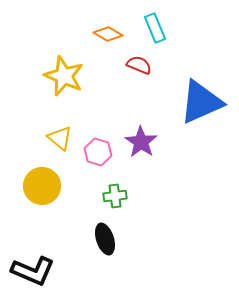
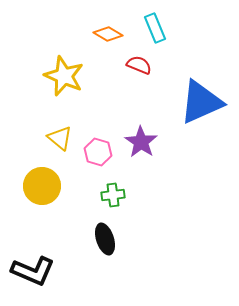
green cross: moved 2 px left, 1 px up
